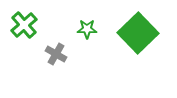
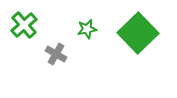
green star: rotated 12 degrees counterclockwise
